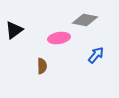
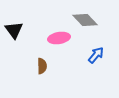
gray diamond: rotated 35 degrees clockwise
black triangle: rotated 30 degrees counterclockwise
